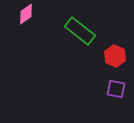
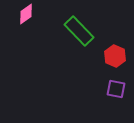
green rectangle: moved 1 px left; rotated 8 degrees clockwise
